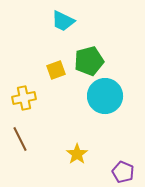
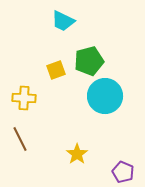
yellow cross: rotated 15 degrees clockwise
